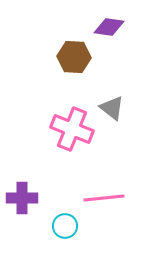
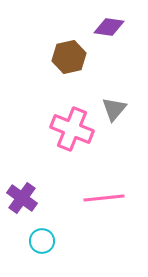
brown hexagon: moved 5 px left; rotated 16 degrees counterclockwise
gray triangle: moved 2 px right, 1 px down; rotated 32 degrees clockwise
purple cross: rotated 36 degrees clockwise
cyan circle: moved 23 px left, 15 px down
